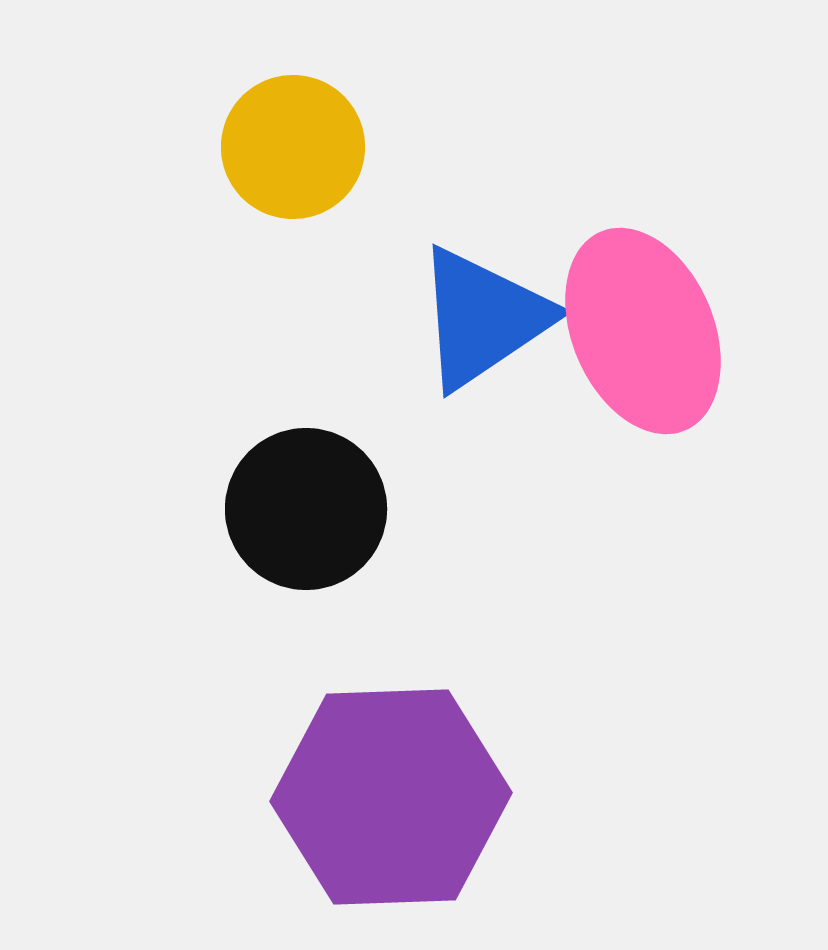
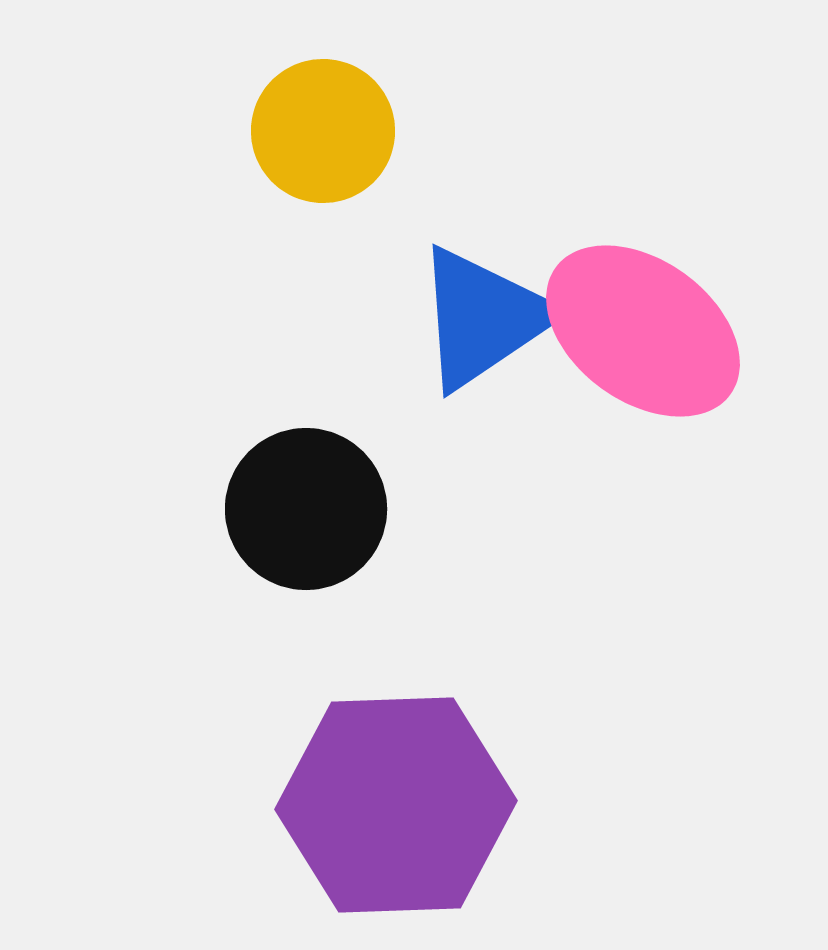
yellow circle: moved 30 px right, 16 px up
pink ellipse: rotated 31 degrees counterclockwise
purple hexagon: moved 5 px right, 8 px down
